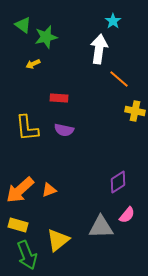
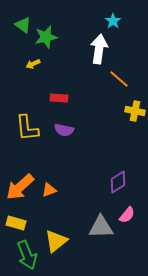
orange arrow: moved 3 px up
yellow rectangle: moved 2 px left, 2 px up
yellow triangle: moved 2 px left, 1 px down
